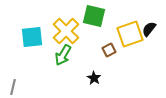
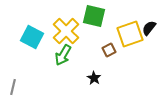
black semicircle: moved 1 px up
cyan square: rotated 35 degrees clockwise
